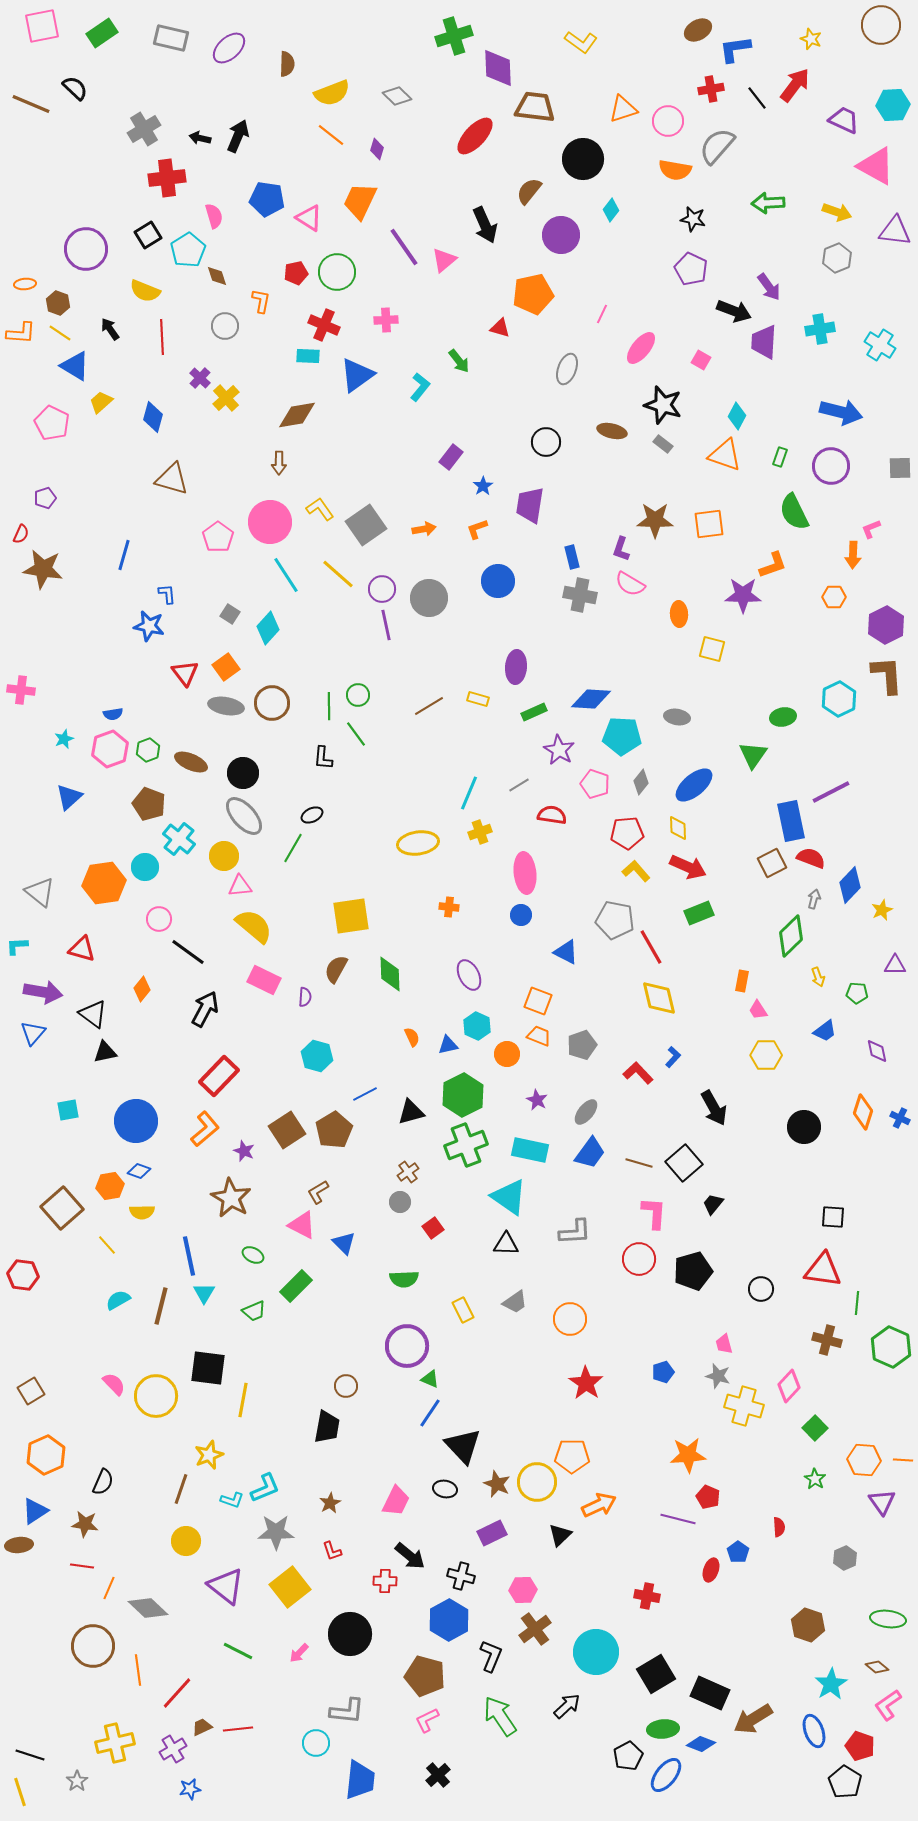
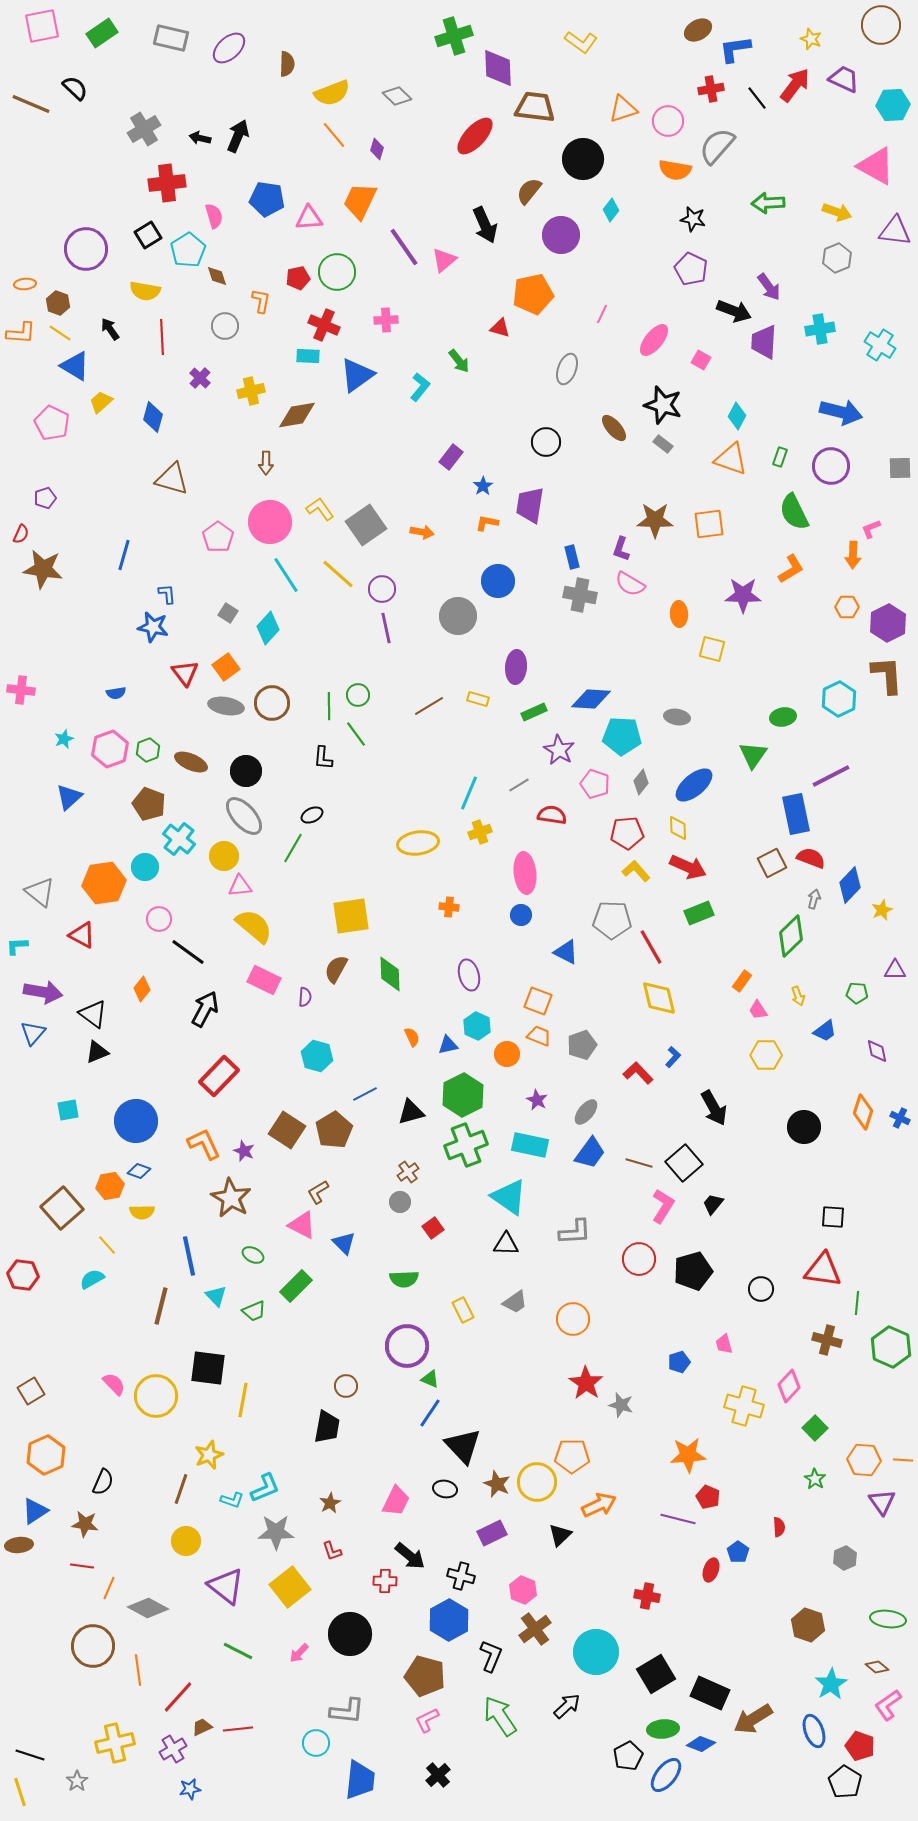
purple trapezoid at (844, 120): moved 41 px up
orange line at (331, 135): moved 3 px right; rotated 12 degrees clockwise
red cross at (167, 178): moved 5 px down
pink triangle at (309, 218): rotated 36 degrees counterclockwise
red pentagon at (296, 273): moved 2 px right, 5 px down
yellow semicircle at (145, 291): rotated 12 degrees counterclockwise
pink ellipse at (641, 348): moved 13 px right, 8 px up
yellow cross at (226, 398): moved 25 px right, 7 px up; rotated 28 degrees clockwise
brown ellipse at (612, 431): moved 2 px right, 3 px up; rotated 36 degrees clockwise
orange triangle at (725, 455): moved 6 px right, 4 px down
brown arrow at (279, 463): moved 13 px left
orange arrow at (424, 529): moved 2 px left, 3 px down; rotated 20 degrees clockwise
orange L-shape at (477, 529): moved 10 px right, 6 px up; rotated 30 degrees clockwise
orange L-shape at (773, 565): moved 18 px right, 4 px down; rotated 12 degrees counterclockwise
orange hexagon at (834, 597): moved 13 px right, 10 px down
gray circle at (429, 598): moved 29 px right, 18 px down
gray square at (230, 614): moved 2 px left, 1 px up
purple line at (386, 625): moved 3 px down
purple hexagon at (886, 625): moved 2 px right, 2 px up
blue star at (149, 626): moved 4 px right, 1 px down
blue semicircle at (113, 714): moved 3 px right, 21 px up
black circle at (243, 773): moved 3 px right, 2 px up
purple line at (831, 792): moved 16 px up
blue rectangle at (791, 821): moved 5 px right, 7 px up
gray pentagon at (615, 920): moved 3 px left; rotated 9 degrees counterclockwise
red triangle at (82, 949): moved 14 px up; rotated 12 degrees clockwise
purple triangle at (895, 965): moved 5 px down
purple ellipse at (469, 975): rotated 12 degrees clockwise
yellow arrow at (818, 977): moved 20 px left, 19 px down
orange rectangle at (742, 981): rotated 25 degrees clockwise
black triangle at (105, 1052): moved 8 px left; rotated 10 degrees counterclockwise
orange L-shape at (205, 1129): moved 1 px left, 15 px down; rotated 75 degrees counterclockwise
brown square at (287, 1130): rotated 24 degrees counterclockwise
cyan rectangle at (530, 1150): moved 5 px up
pink L-shape at (654, 1213): moved 9 px right, 7 px up; rotated 28 degrees clockwise
cyan triangle at (204, 1293): moved 12 px right, 3 px down; rotated 15 degrees counterclockwise
cyan semicircle at (118, 1300): moved 26 px left, 21 px up
orange circle at (570, 1319): moved 3 px right
blue pentagon at (663, 1372): moved 16 px right, 10 px up
gray star at (718, 1376): moved 97 px left, 29 px down
pink hexagon at (523, 1590): rotated 24 degrees clockwise
gray diamond at (148, 1608): rotated 15 degrees counterclockwise
red line at (177, 1693): moved 1 px right, 4 px down
